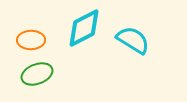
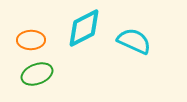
cyan semicircle: moved 1 px right, 1 px down; rotated 8 degrees counterclockwise
